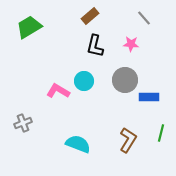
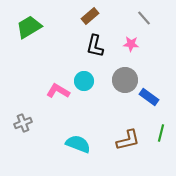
blue rectangle: rotated 36 degrees clockwise
brown L-shape: rotated 45 degrees clockwise
